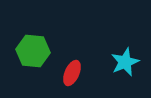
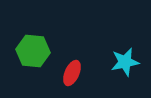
cyan star: rotated 12 degrees clockwise
